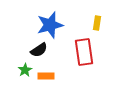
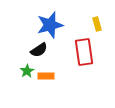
yellow rectangle: moved 1 px down; rotated 24 degrees counterclockwise
green star: moved 2 px right, 1 px down
